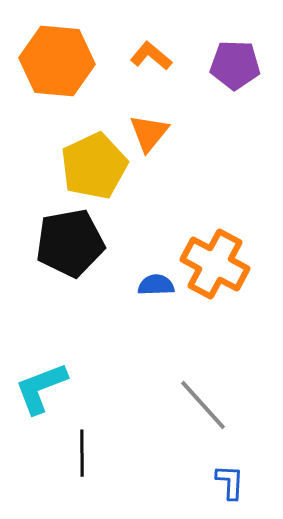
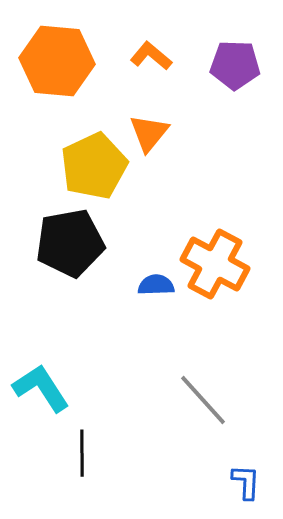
cyan L-shape: rotated 78 degrees clockwise
gray line: moved 5 px up
blue L-shape: moved 16 px right
